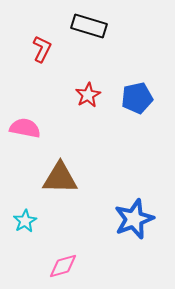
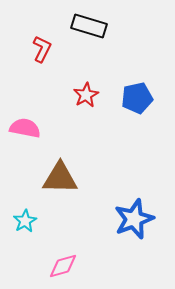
red star: moved 2 px left
